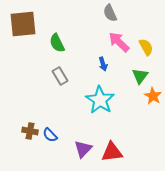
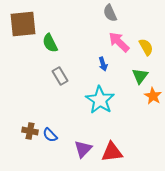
green semicircle: moved 7 px left
